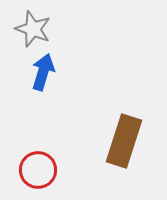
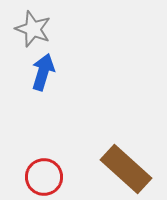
brown rectangle: moved 2 px right, 28 px down; rotated 66 degrees counterclockwise
red circle: moved 6 px right, 7 px down
